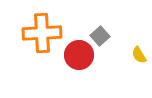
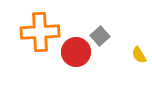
orange cross: moved 2 px left, 1 px up
red circle: moved 3 px left, 3 px up
